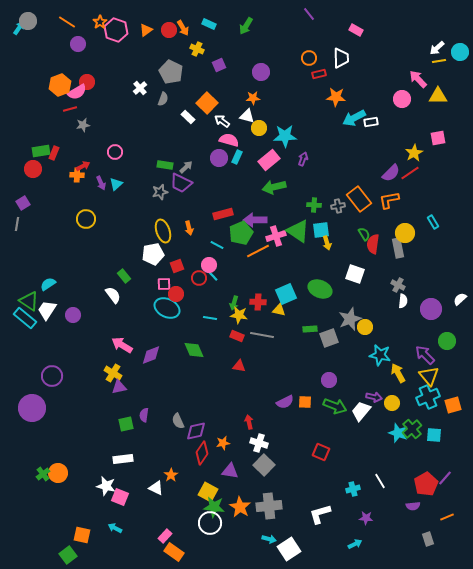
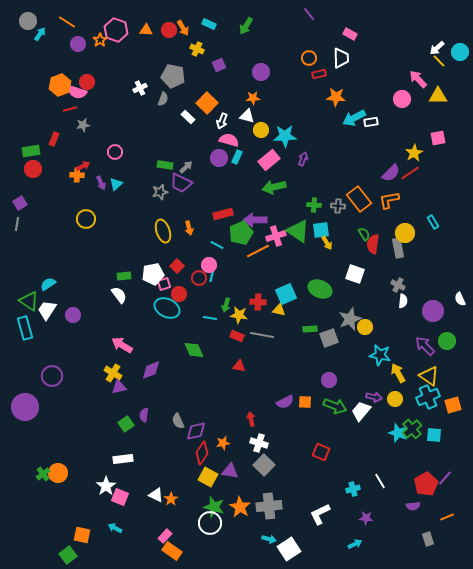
orange star at (100, 22): moved 18 px down
cyan arrow at (19, 28): moved 21 px right, 6 px down
orange triangle at (146, 30): rotated 40 degrees clockwise
pink rectangle at (356, 30): moved 6 px left, 4 px down
yellow line at (439, 61): rotated 56 degrees clockwise
gray pentagon at (171, 72): moved 2 px right, 4 px down; rotated 15 degrees counterclockwise
white cross at (140, 88): rotated 16 degrees clockwise
pink semicircle at (77, 92): rotated 48 degrees clockwise
white arrow at (222, 121): rotated 105 degrees counterclockwise
yellow circle at (259, 128): moved 2 px right, 2 px down
green rectangle at (41, 151): moved 10 px left
red rectangle at (54, 153): moved 14 px up
purple square at (23, 203): moved 3 px left
gray cross at (338, 206): rotated 16 degrees clockwise
yellow arrow at (327, 243): rotated 16 degrees counterclockwise
white pentagon at (153, 254): moved 20 px down
red square at (177, 266): rotated 24 degrees counterclockwise
cyan line at (212, 275): rotated 56 degrees clockwise
green rectangle at (124, 276): rotated 56 degrees counterclockwise
pink square at (164, 284): rotated 16 degrees counterclockwise
red circle at (176, 294): moved 3 px right
white semicircle at (113, 295): moved 6 px right
white semicircle at (460, 299): rotated 72 degrees counterclockwise
green arrow at (234, 303): moved 8 px left, 2 px down
purple circle at (431, 309): moved 2 px right, 2 px down
cyan rectangle at (25, 318): moved 10 px down; rotated 35 degrees clockwise
purple diamond at (151, 355): moved 15 px down
purple arrow at (425, 355): moved 9 px up
yellow triangle at (429, 376): rotated 15 degrees counterclockwise
yellow circle at (392, 403): moved 3 px right, 4 px up
purple circle at (32, 408): moved 7 px left, 1 px up
red arrow at (249, 422): moved 2 px right, 3 px up
green square at (126, 424): rotated 21 degrees counterclockwise
orange star at (171, 475): moved 24 px down
white star at (106, 486): rotated 24 degrees clockwise
white triangle at (156, 488): moved 7 px down
yellow square at (208, 492): moved 15 px up
green star at (214, 507): rotated 10 degrees clockwise
white L-shape at (320, 514): rotated 10 degrees counterclockwise
orange rectangle at (174, 552): moved 2 px left, 1 px up
